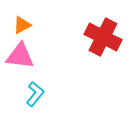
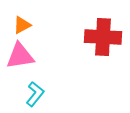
red cross: rotated 24 degrees counterclockwise
pink triangle: rotated 16 degrees counterclockwise
